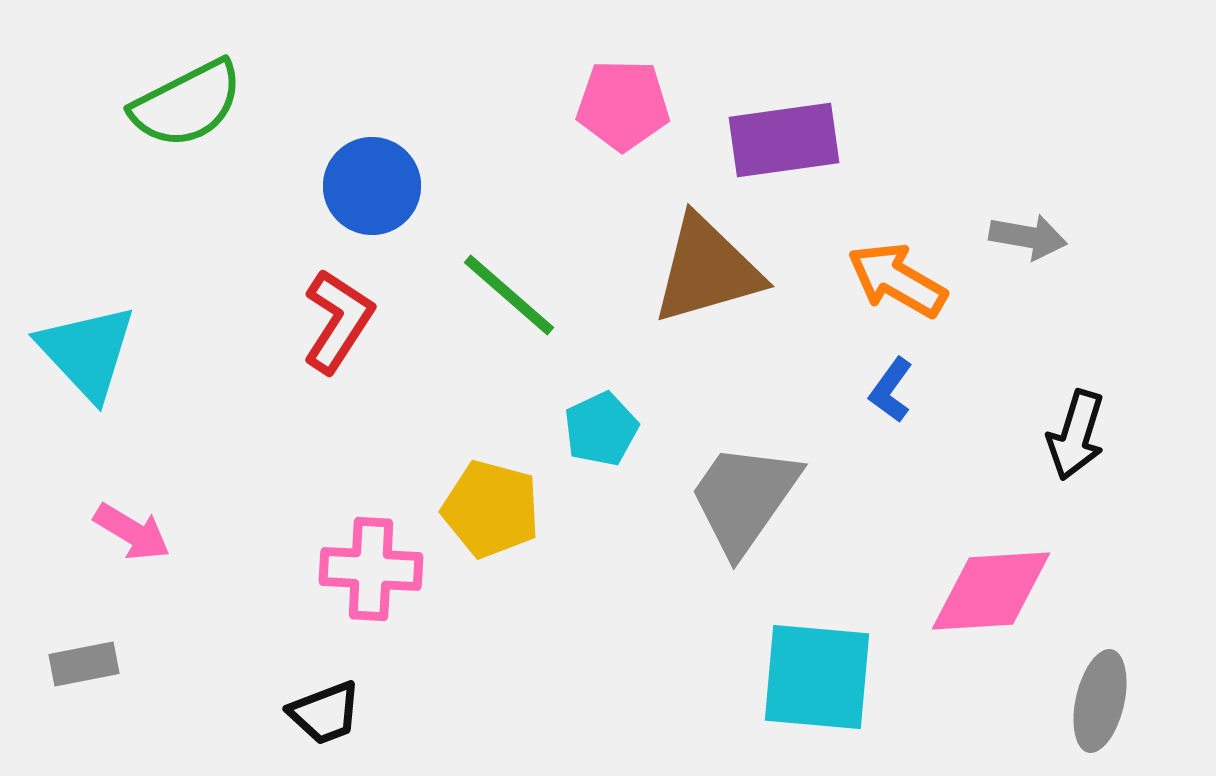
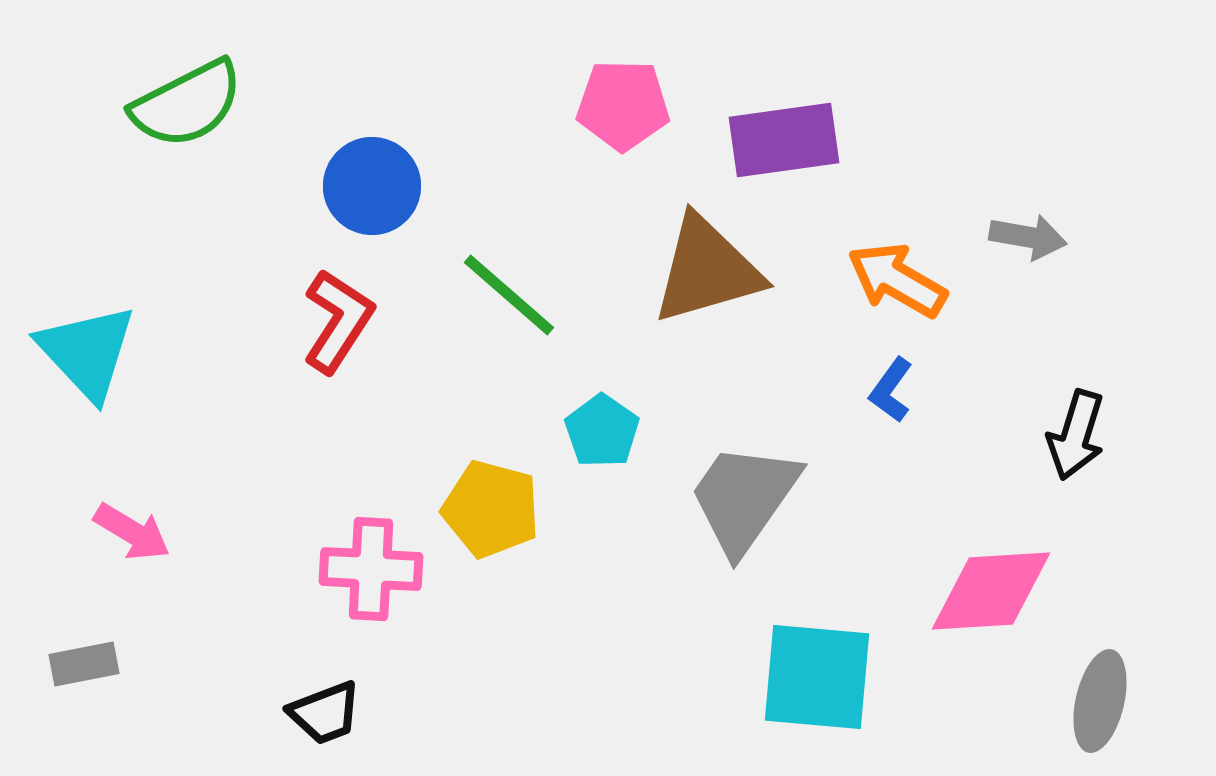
cyan pentagon: moved 1 px right, 2 px down; rotated 12 degrees counterclockwise
